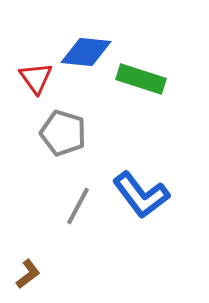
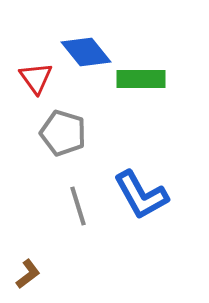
blue diamond: rotated 45 degrees clockwise
green rectangle: rotated 18 degrees counterclockwise
blue L-shape: rotated 8 degrees clockwise
gray line: rotated 45 degrees counterclockwise
